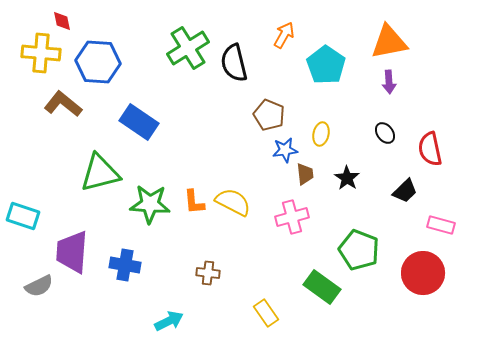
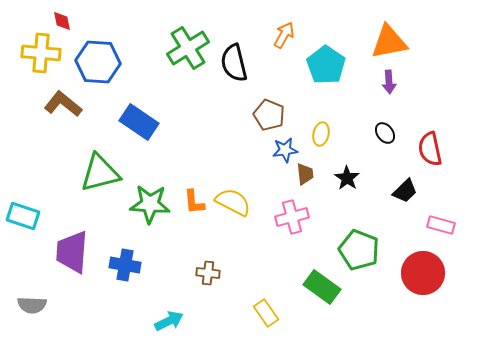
gray semicircle: moved 7 px left, 19 px down; rotated 28 degrees clockwise
